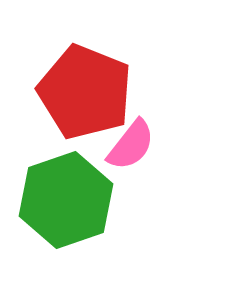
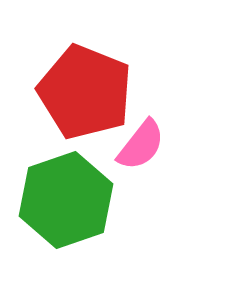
pink semicircle: moved 10 px right
